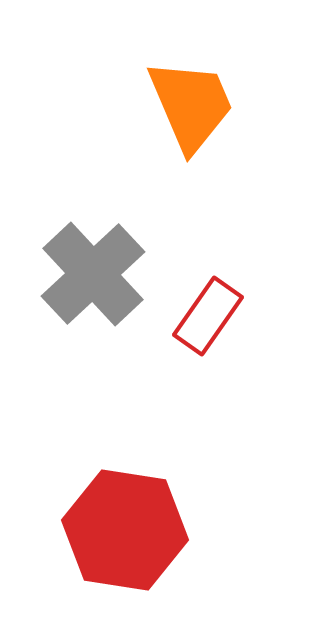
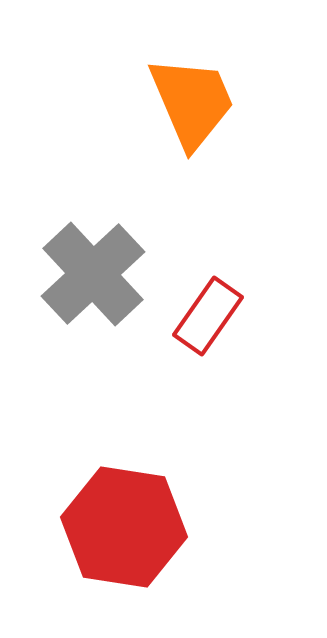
orange trapezoid: moved 1 px right, 3 px up
red hexagon: moved 1 px left, 3 px up
